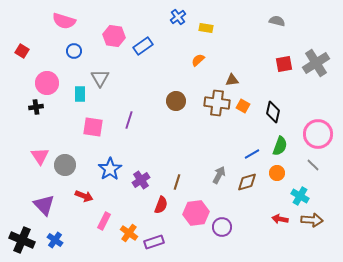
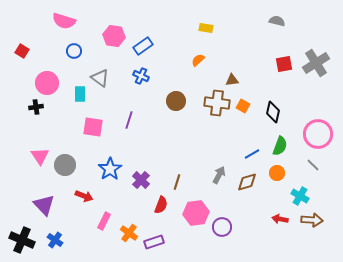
blue cross at (178, 17): moved 37 px left, 59 px down; rotated 28 degrees counterclockwise
gray triangle at (100, 78): rotated 24 degrees counterclockwise
purple cross at (141, 180): rotated 12 degrees counterclockwise
